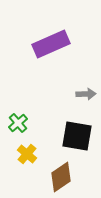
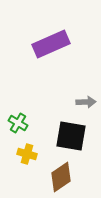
gray arrow: moved 8 px down
green cross: rotated 18 degrees counterclockwise
black square: moved 6 px left
yellow cross: rotated 24 degrees counterclockwise
